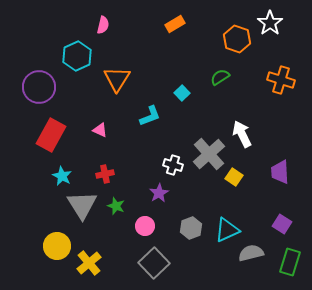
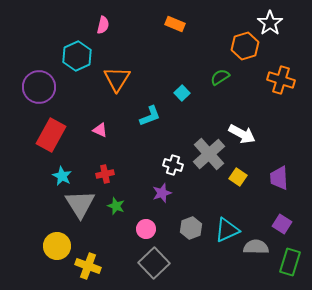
orange rectangle: rotated 54 degrees clockwise
orange hexagon: moved 8 px right, 7 px down; rotated 24 degrees clockwise
white arrow: rotated 144 degrees clockwise
purple trapezoid: moved 1 px left, 6 px down
yellow square: moved 4 px right
purple star: moved 3 px right; rotated 12 degrees clockwise
gray triangle: moved 2 px left, 1 px up
pink circle: moved 1 px right, 3 px down
gray semicircle: moved 5 px right, 6 px up; rotated 15 degrees clockwise
yellow cross: moved 1 px left, 3 px down; rotated 30 degrees counterclockwise
